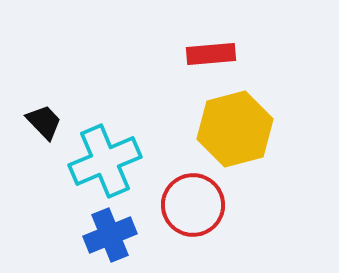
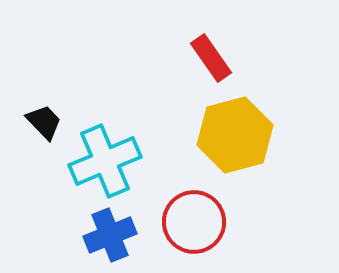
red rectangle: moved 4 px down; rotated 60 degrees clockwise
yellow hexagon: moved 6 px down
red circle: moved 1 px right, 17 px down
